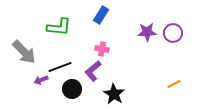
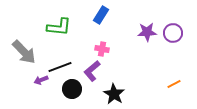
purple L-shape: moved 1 px left
